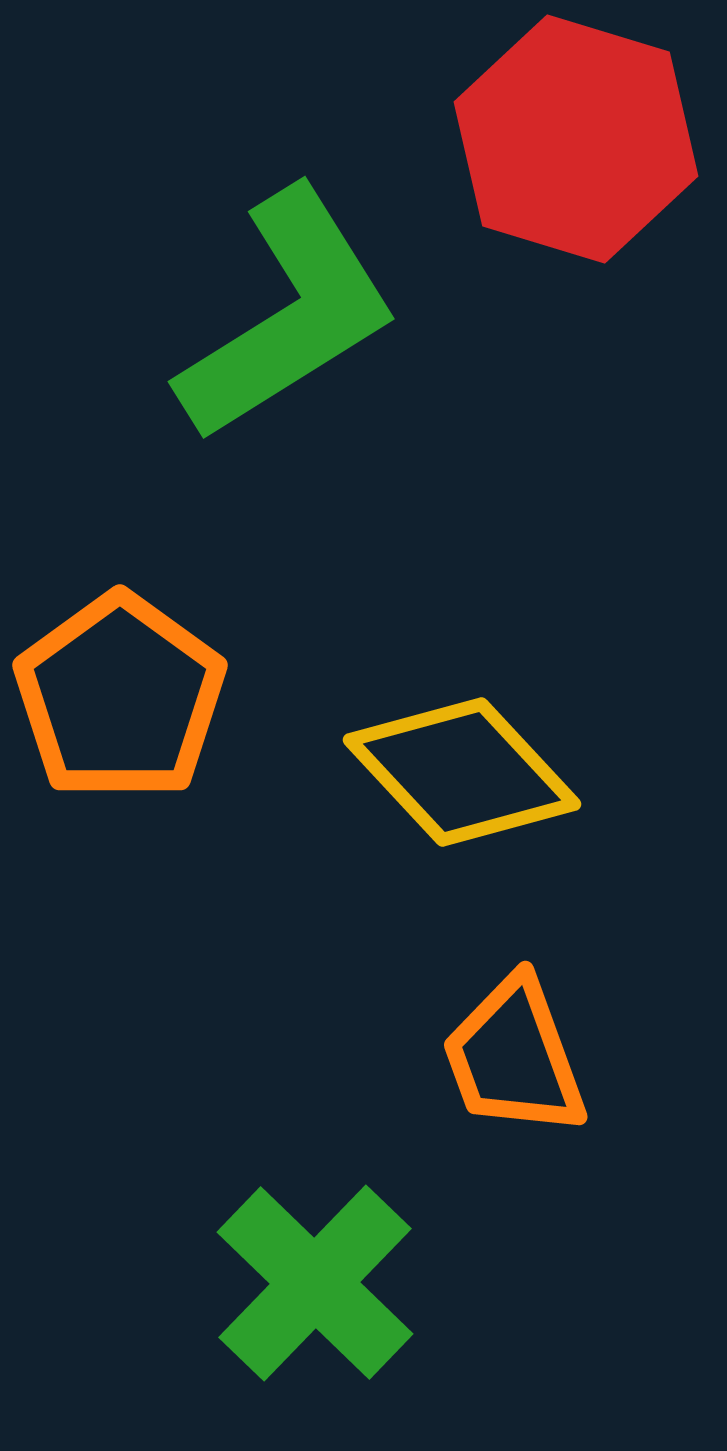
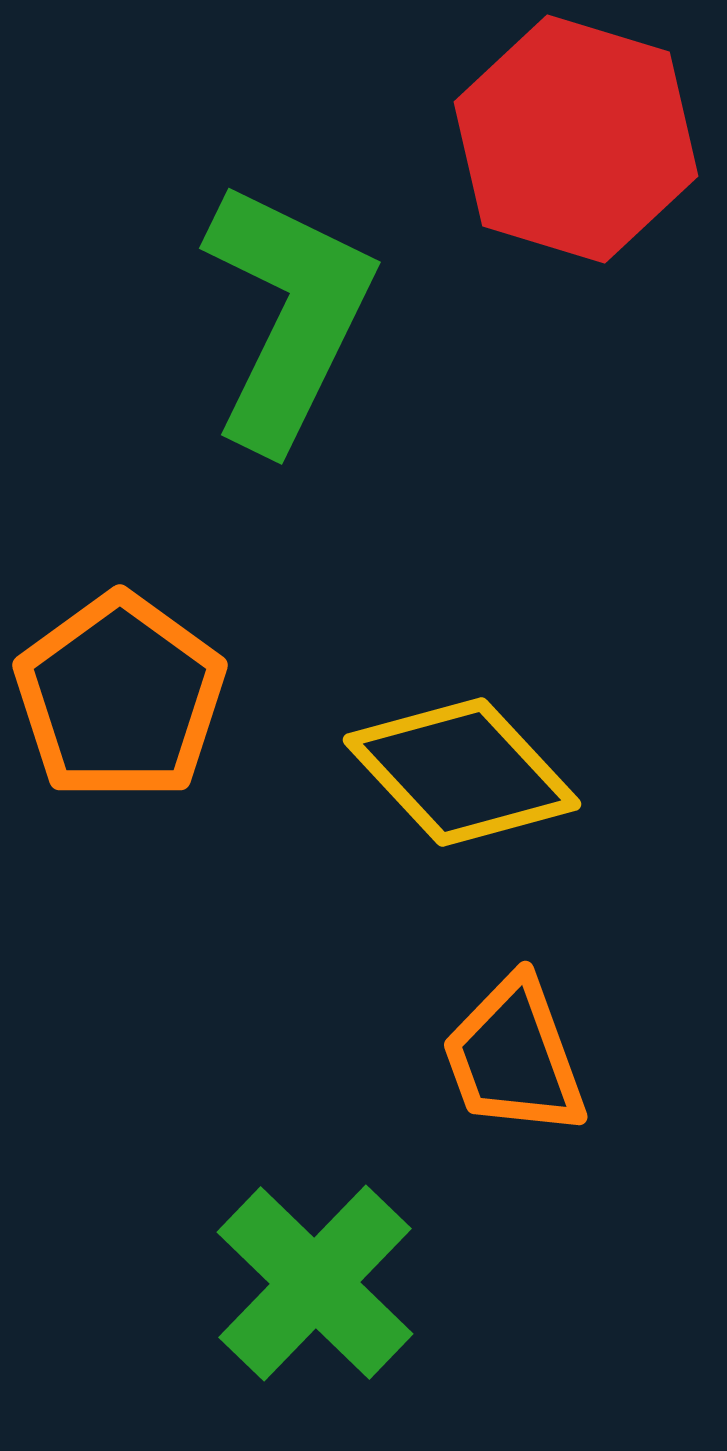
green L-shape: rotated 32 degrees counterclockwise
